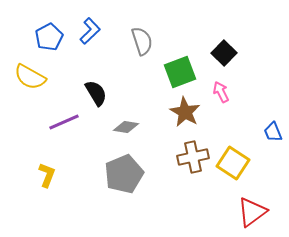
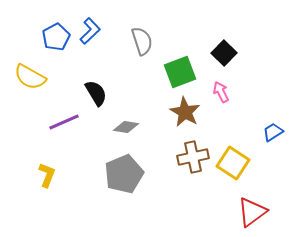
blue pentagon: moved 7 px right
blue trapezoid: rotated 80 degrees clockwise
